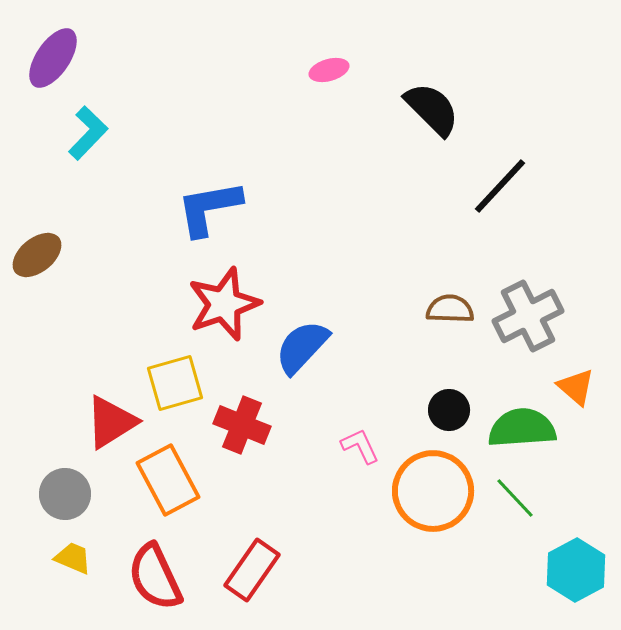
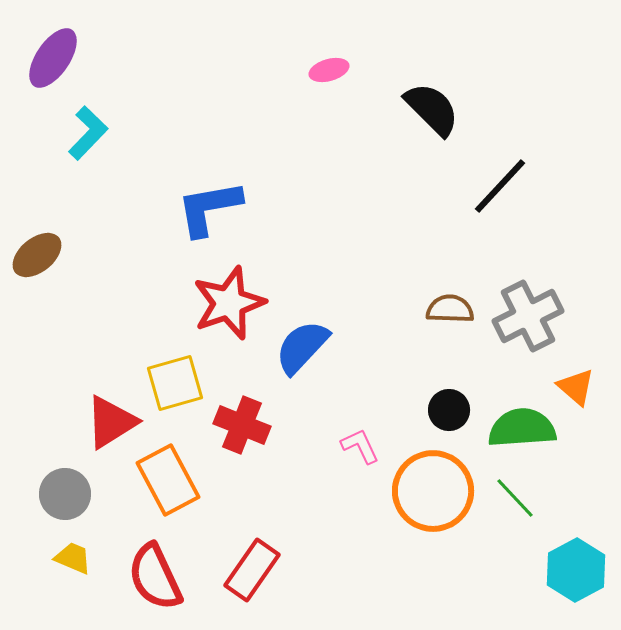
red star: moved 5 px right, 1 px up
